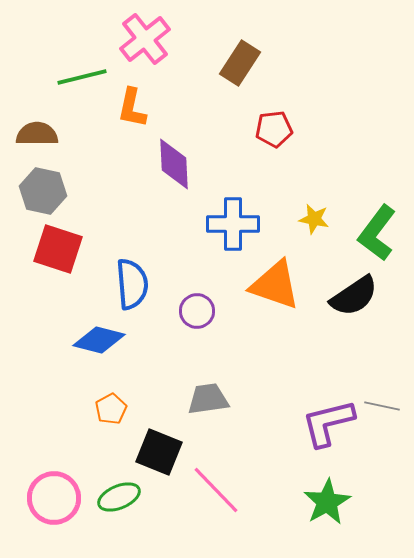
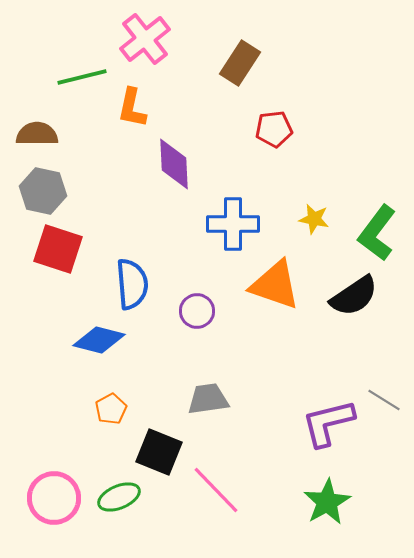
gray line: moved 2 px right, 6 px up; rotated 20 degrees clockwise
